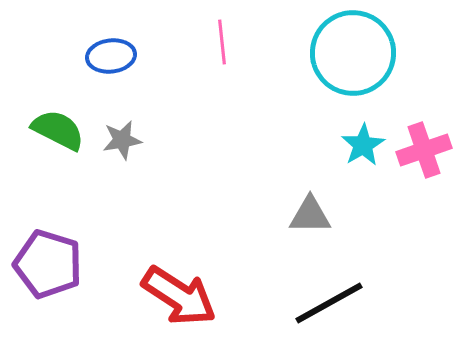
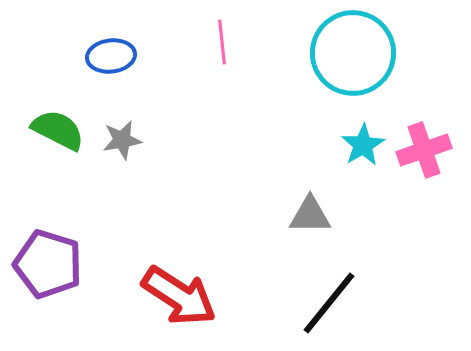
black line: rotated 22 degrees counterclockwise
